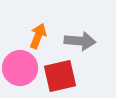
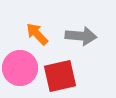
orange arrow: moved 1 px left, 2 px up; rotated 65 degrees counterclockwise
gray arrow: moved 1 px right, 5 px up
